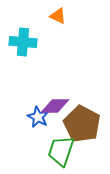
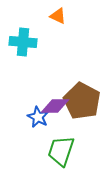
brown pentagon: moved 23 px up
